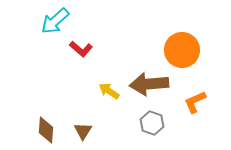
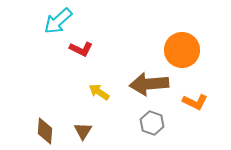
cyan arrow: moved 3 px right
red L-shape: rotated 15 degrees counterclockwise
yellow arrow: moved 10 px left, 1 px down
orange L-shape: rotated 130 degrees counterclockwise
brown diamond: moved 1 px left, 1 px down
